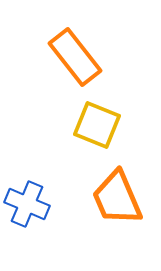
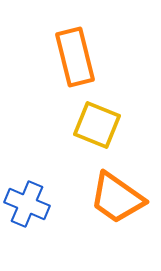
orange rectangle: rotated 24 degrees clockwise
orange trapezoid: rotated 32 degrees counterclockwise
